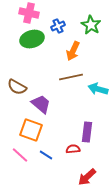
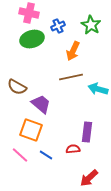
red arrow: moved 2 px right, 1 px down
